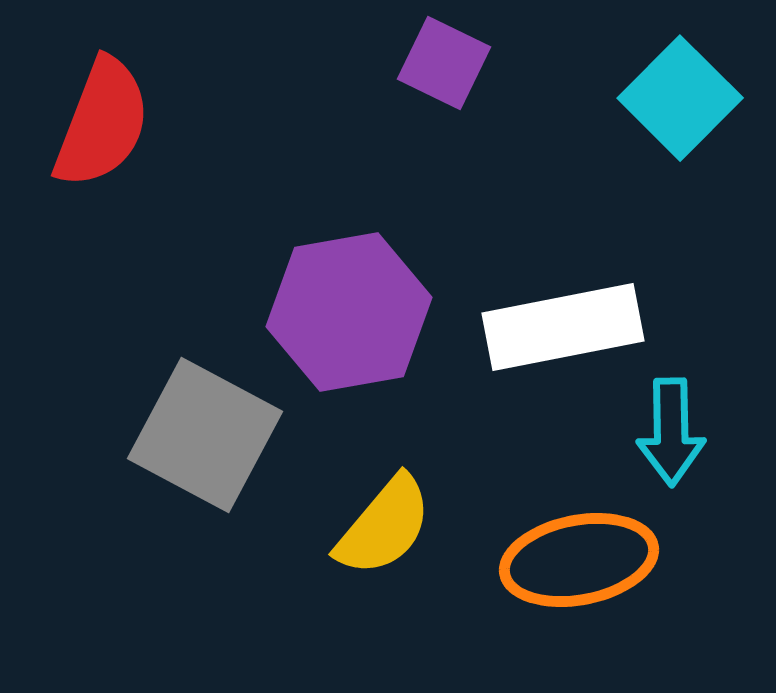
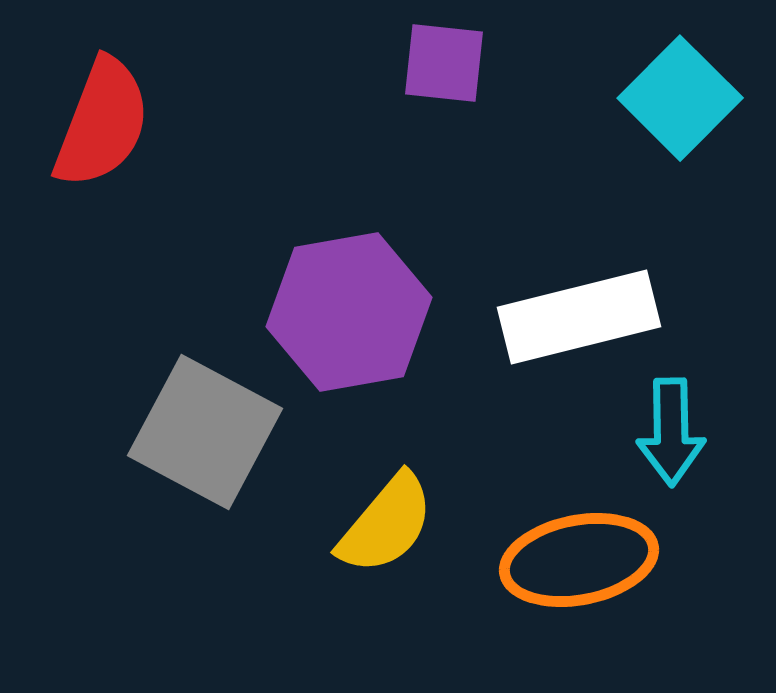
purple square: rotated 20 degrees counterclockwise
white rectangle: moved 16 px right, 10 px up; rotated 3 degrees counterclockwise
gray square: moved 3 px up
yellow semicircle: moved 2 px right, 2 px up
